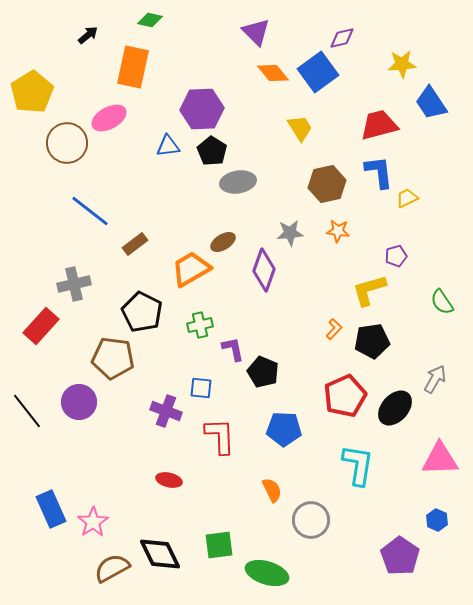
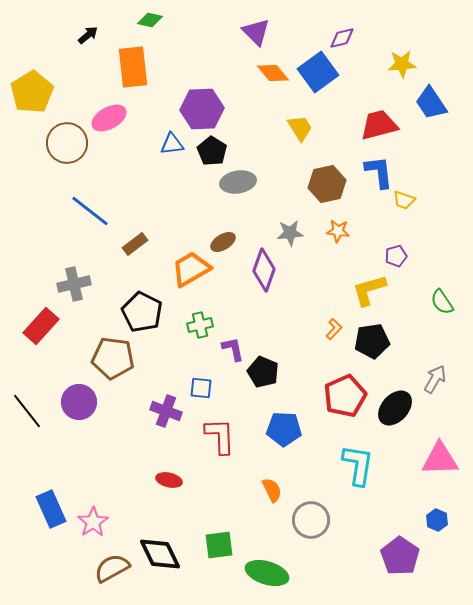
orange rectangle at (133, 67): rotated 18 degrees counterclockwise
blue triangle at (168, 146): moved 4 px right, 2 px up
yellow trapezoid at (407, 198): moved 3 px left, 2 px down; rotated 135 degrees counterclockwise
